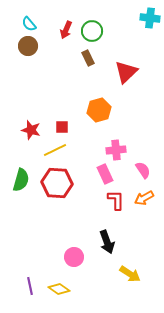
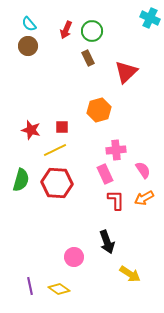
cyan cross: rotated 18 degrees clockwise
